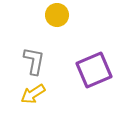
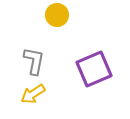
purple square: moved 1 px up
